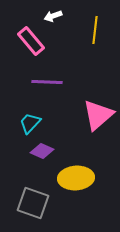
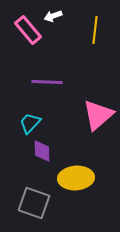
pink rectangle: moved 3 px left, 11 px up
purple diamond: rotated 65 degrees clockwise
gray square: moved 1 px right
